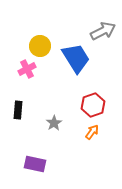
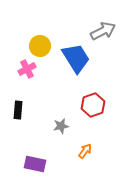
gray star: moved 7 px right, 3 px down; rotated 21 degrees clockwise
orange arrow: moved 7 px left, 19 px down
